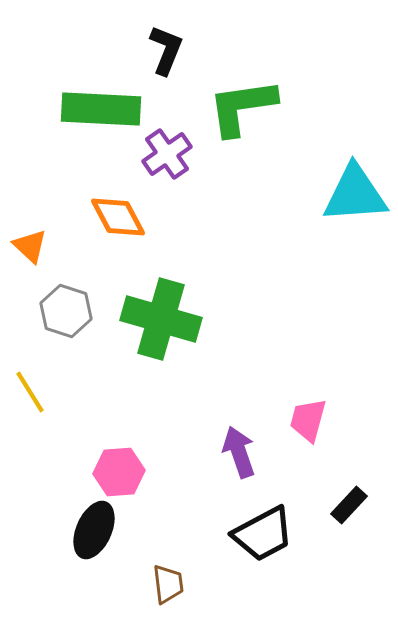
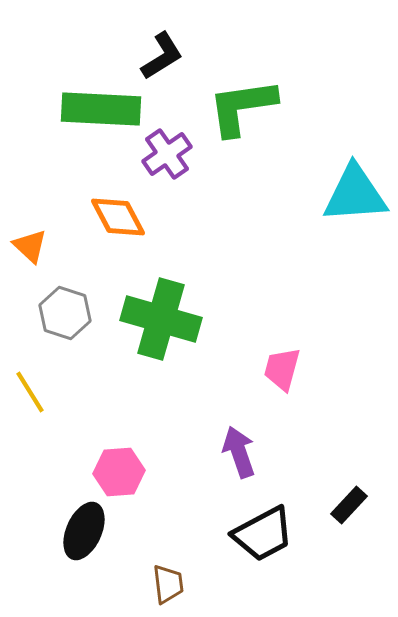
black L-shape: moved 4 px left, 6 px down; rotated 36 degrees clockwise
gray hexagon: moved 1 px left, 2 px down
pink trapezoid: moved 26 px left, 51 px up
black ellipse: moved 10 px left, 1 px down
